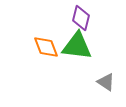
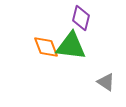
green triangle: moved 6 px left
